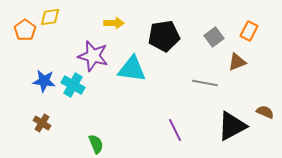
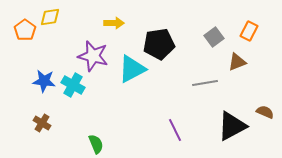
black pentagon: moved 5 px left, 8 px down
cyan triangle: rotated 36 degrees counterclockwise
gray line: rotated 20 degrees counterclockwise
